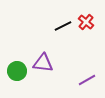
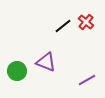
black line: rotated 12 degrees counterclockwise
purple triangle: moved 3 px right, 1 px up; rotated 15 degrees clockwise
